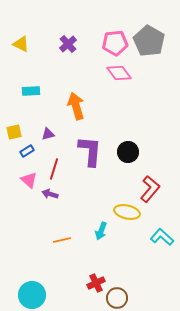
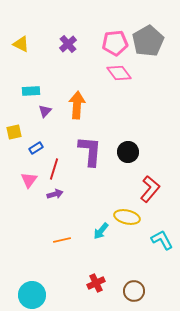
gray pentagon: moved 1 px left; rotated 12 degrees clockwise
orange arrow: moved 1 px right, 1 px up; rotated 20 degrees clockwise
purple triangle: moved 3 px left, 23 px up; rotated 32 degrees counterclockwise
blue rectangle: moved 9 px right, 3 px up
pink triangle: rotated 24 degrees clockwise
purple arrow: moved 5 px right; rotated 147 degrees clockwise
yellow ellipse: moved 5 px down
cyan arrow: rotated 18 degrees clockwise
cyan L-shape: moved 3 px down; rotated 20 degrees clockwise
brown circle: moved 17 px right, 7 px up
